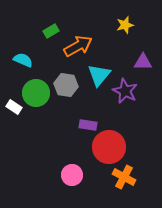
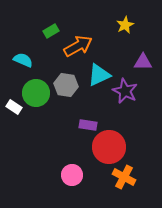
yellow star: rotated 12 degrees counterclockwise
cyan triangle: rotated 25 degrees clockwise
